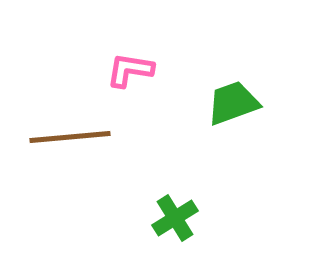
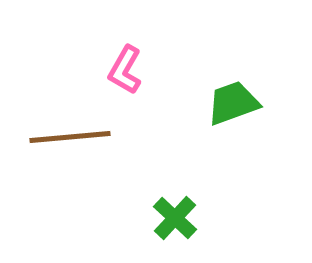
pink L-shape: moved 5 px left; rotated 69 degrees counterclockwise
green cross: rotated 15 degrees counterclockwise
